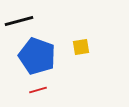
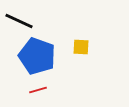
black line: rotated 40 degrees clockwise
yellow square: rotated 12 degrees clockwise
